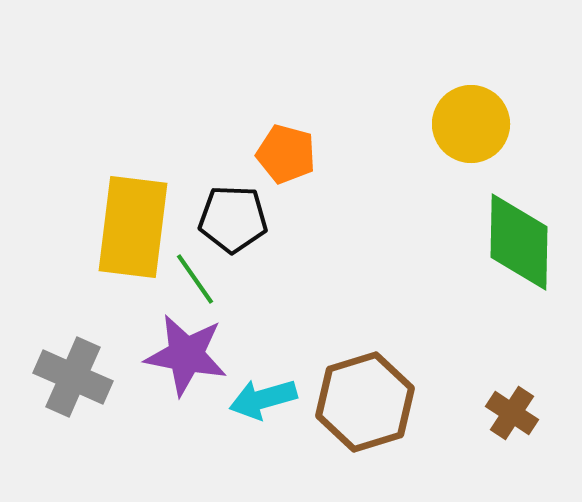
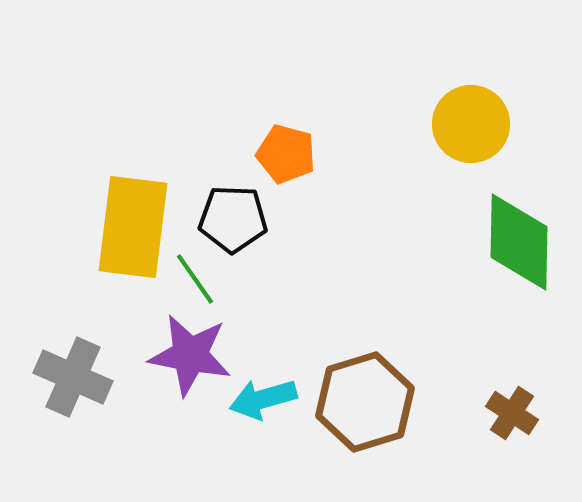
purple star: moved 4 px right
